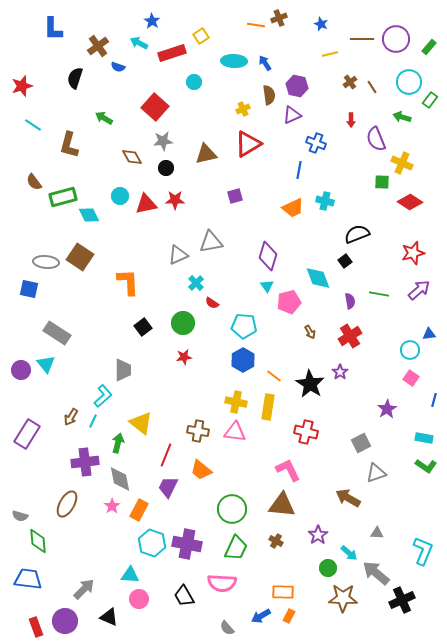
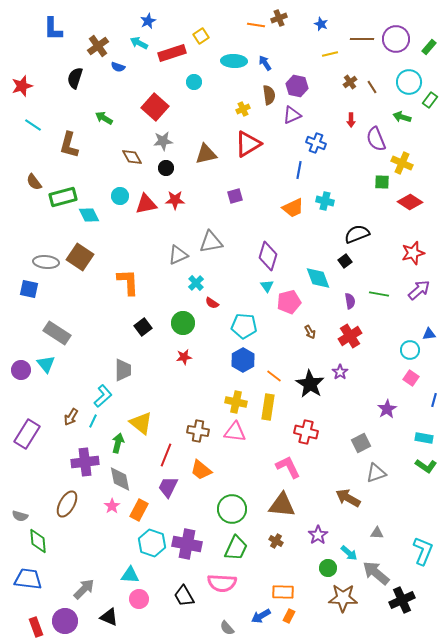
blue star at (152, 21): moved 4 px left; rotated 14 degrees clockwise
pink L-shape at (288, 470): moved 3 px up
